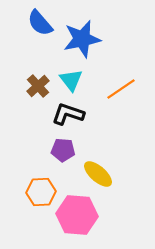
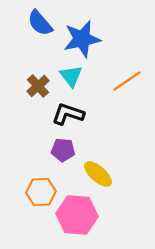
cyan triangle: moved 4 px up
orange line: moved 6 px right, 8 px up
